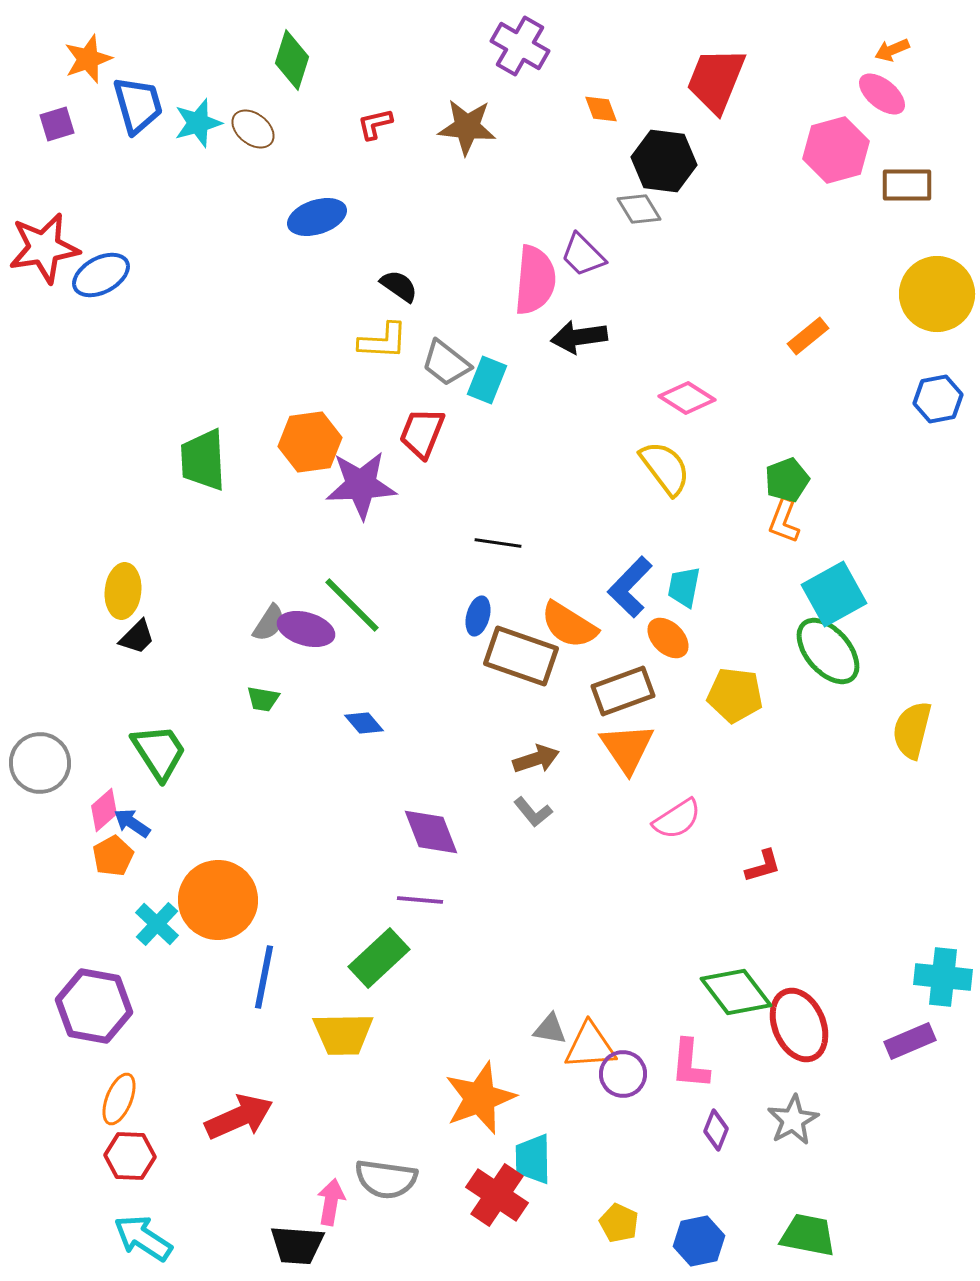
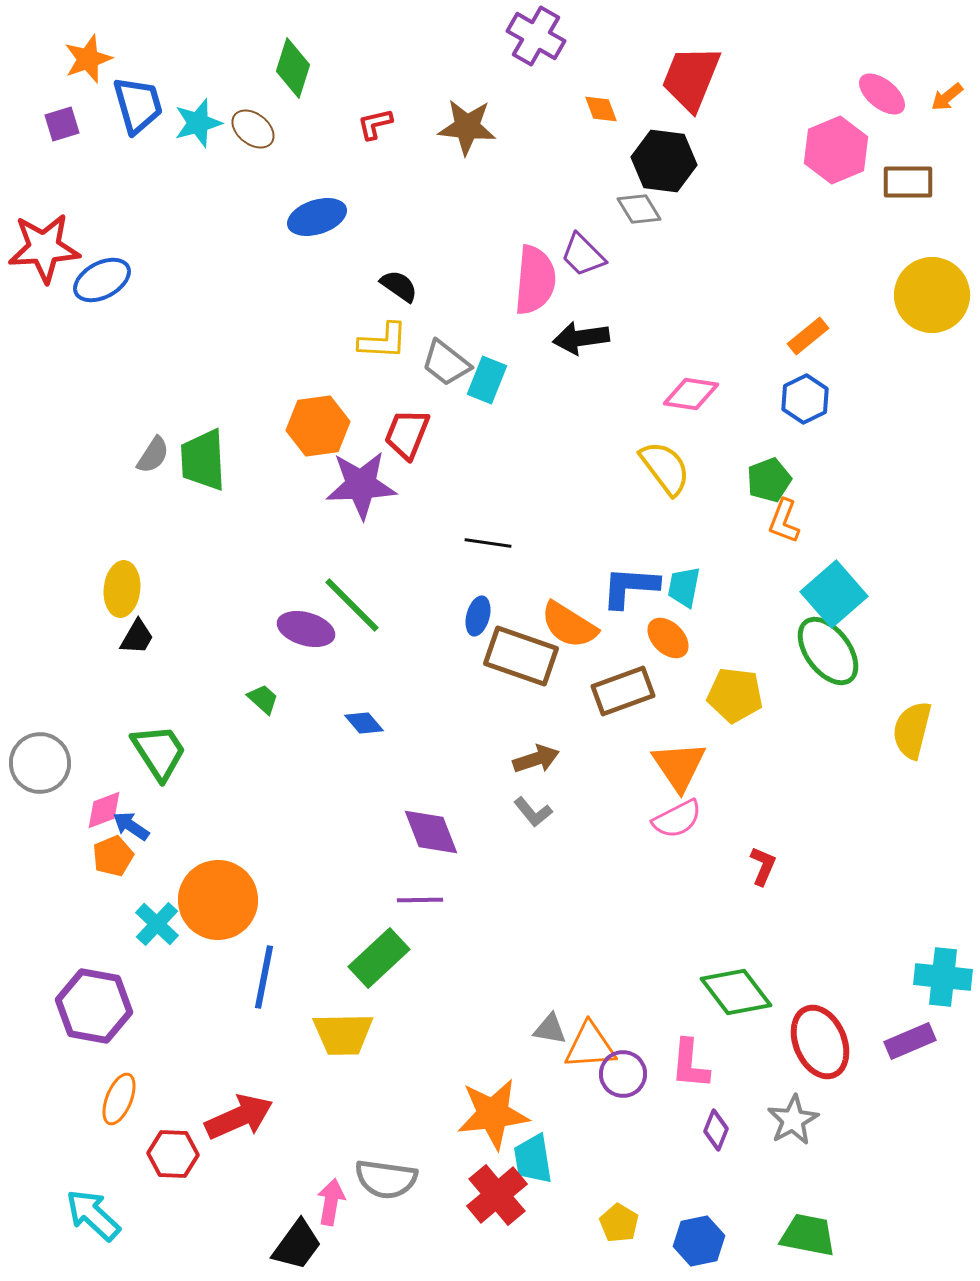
purple cross at (520, 46): moved 16 px right, 10 px up
orange arrow at (892, 50): moved 55 px right, 47 px down; rotated 16 degrees counterclockwise
green diamond at (292, 60): moved 1 px right, 8 px down
red trapezoid at (716, 80): moved 25 px left, 2 px up
purple square at (57, 124): moved 5 px right
pink hexagon at (836, 150): rotated 8 degrees counterclockwise
brown rectangle at (907, 185): moved 1 px right, 3 px up
red star at (44, 248): rotated 6 degrees clockwise
blue ellipse at (101, 275): moved 1 px right, 5 px down
yellow circle at (937, 294): moved 5 px left, 1 px down
black arrow at (579, 337): moved 2 px right, 1 px down
pink diamond at (687, 398): moved 4 px right, 4 px up; rotated 24 degrees counterclockwise
blue hexagon at (938, 399): moved 133 px left; rotated 15 degrees counterclockwise
red trapezoid at (422, 433): moved 15 px left, 1 px down
orange hexagon at (310, 442): moved 8 px right, 16 px up
green pentagon at (787, 480): moved 18 px left
black line at (498, 543): moved 10 px left
blue L-shape at (630, 587): rotated 50 degrees clockwise
yellow ellipse at (123, 591): moved 1 px left, 2 px up
cyan square at (834, 594): rotated 12 degrees counterclockwise
gray semicircle at (269, 623): moved 116 px left, 168 px up
black trapezoid at (137, 637): rotated 15 degrees counterclockwise
green ellipse at (828, 651): rotated 4 degrees clockwise
green trapezoid at (263, 699): rotated 148 degrees counterclockwise
orange triangle at (627, 748): moved 52 px right, 18 px down
pink diamond at (104, 810): rotated 21 degrees clockwise
pink semicircle at (677, 819): rotated 6 degrees clockwise
blue arrow at (132, 823): moved 1 px left, 3 px down
orange pentagon at (113, 856): rotated 6 degrees clockwise
red L-shape at (763, 866): rotated 51 degrees counterclockwise
purple line at (420, 900): rotated 6 degrees counterclockwise
red ellipse at (799, 1025): moved 21 px right, 17 px down
orange star at (480, 1098): moved 13 px right, 16 px down; rotated 14 degrees clockwise
red hexagon at (130, 1156): moved 43 px right, 2 px up
cyan trapezoid at (533, 1159): rotated 8 degrees counterclockwise
red cross at (497, 1195): rotated 16 degrees clockwise
yellow pentagon at (619, 1223): rotated 6 degrees clockwise
cyan arrow at (143, 1238): moved 50 px left, 23 px up; rotated 10 degrees clockwise
black trapezoid at (297, 1245): rotated 58 degrees counterclockwise
